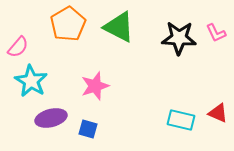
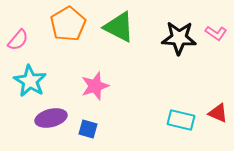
pink L-shape: rotated 30 degrees counterclockwise
pink semicircle: moved 7 px up
cyan star: moved 1 px left
